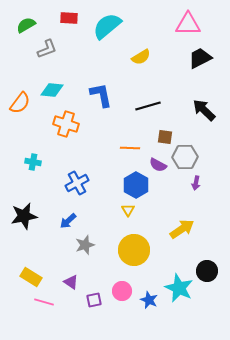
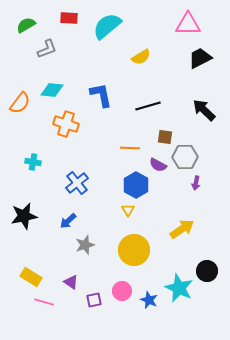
blue cross: rotated 10 degrees counterclockwise
